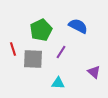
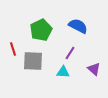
purple line: moved 9 px right, 1 px down
gray square: moved 2 px down
purple triangle: moved 3 px up
cyan triangle: moved 5 px right, 11 px up
